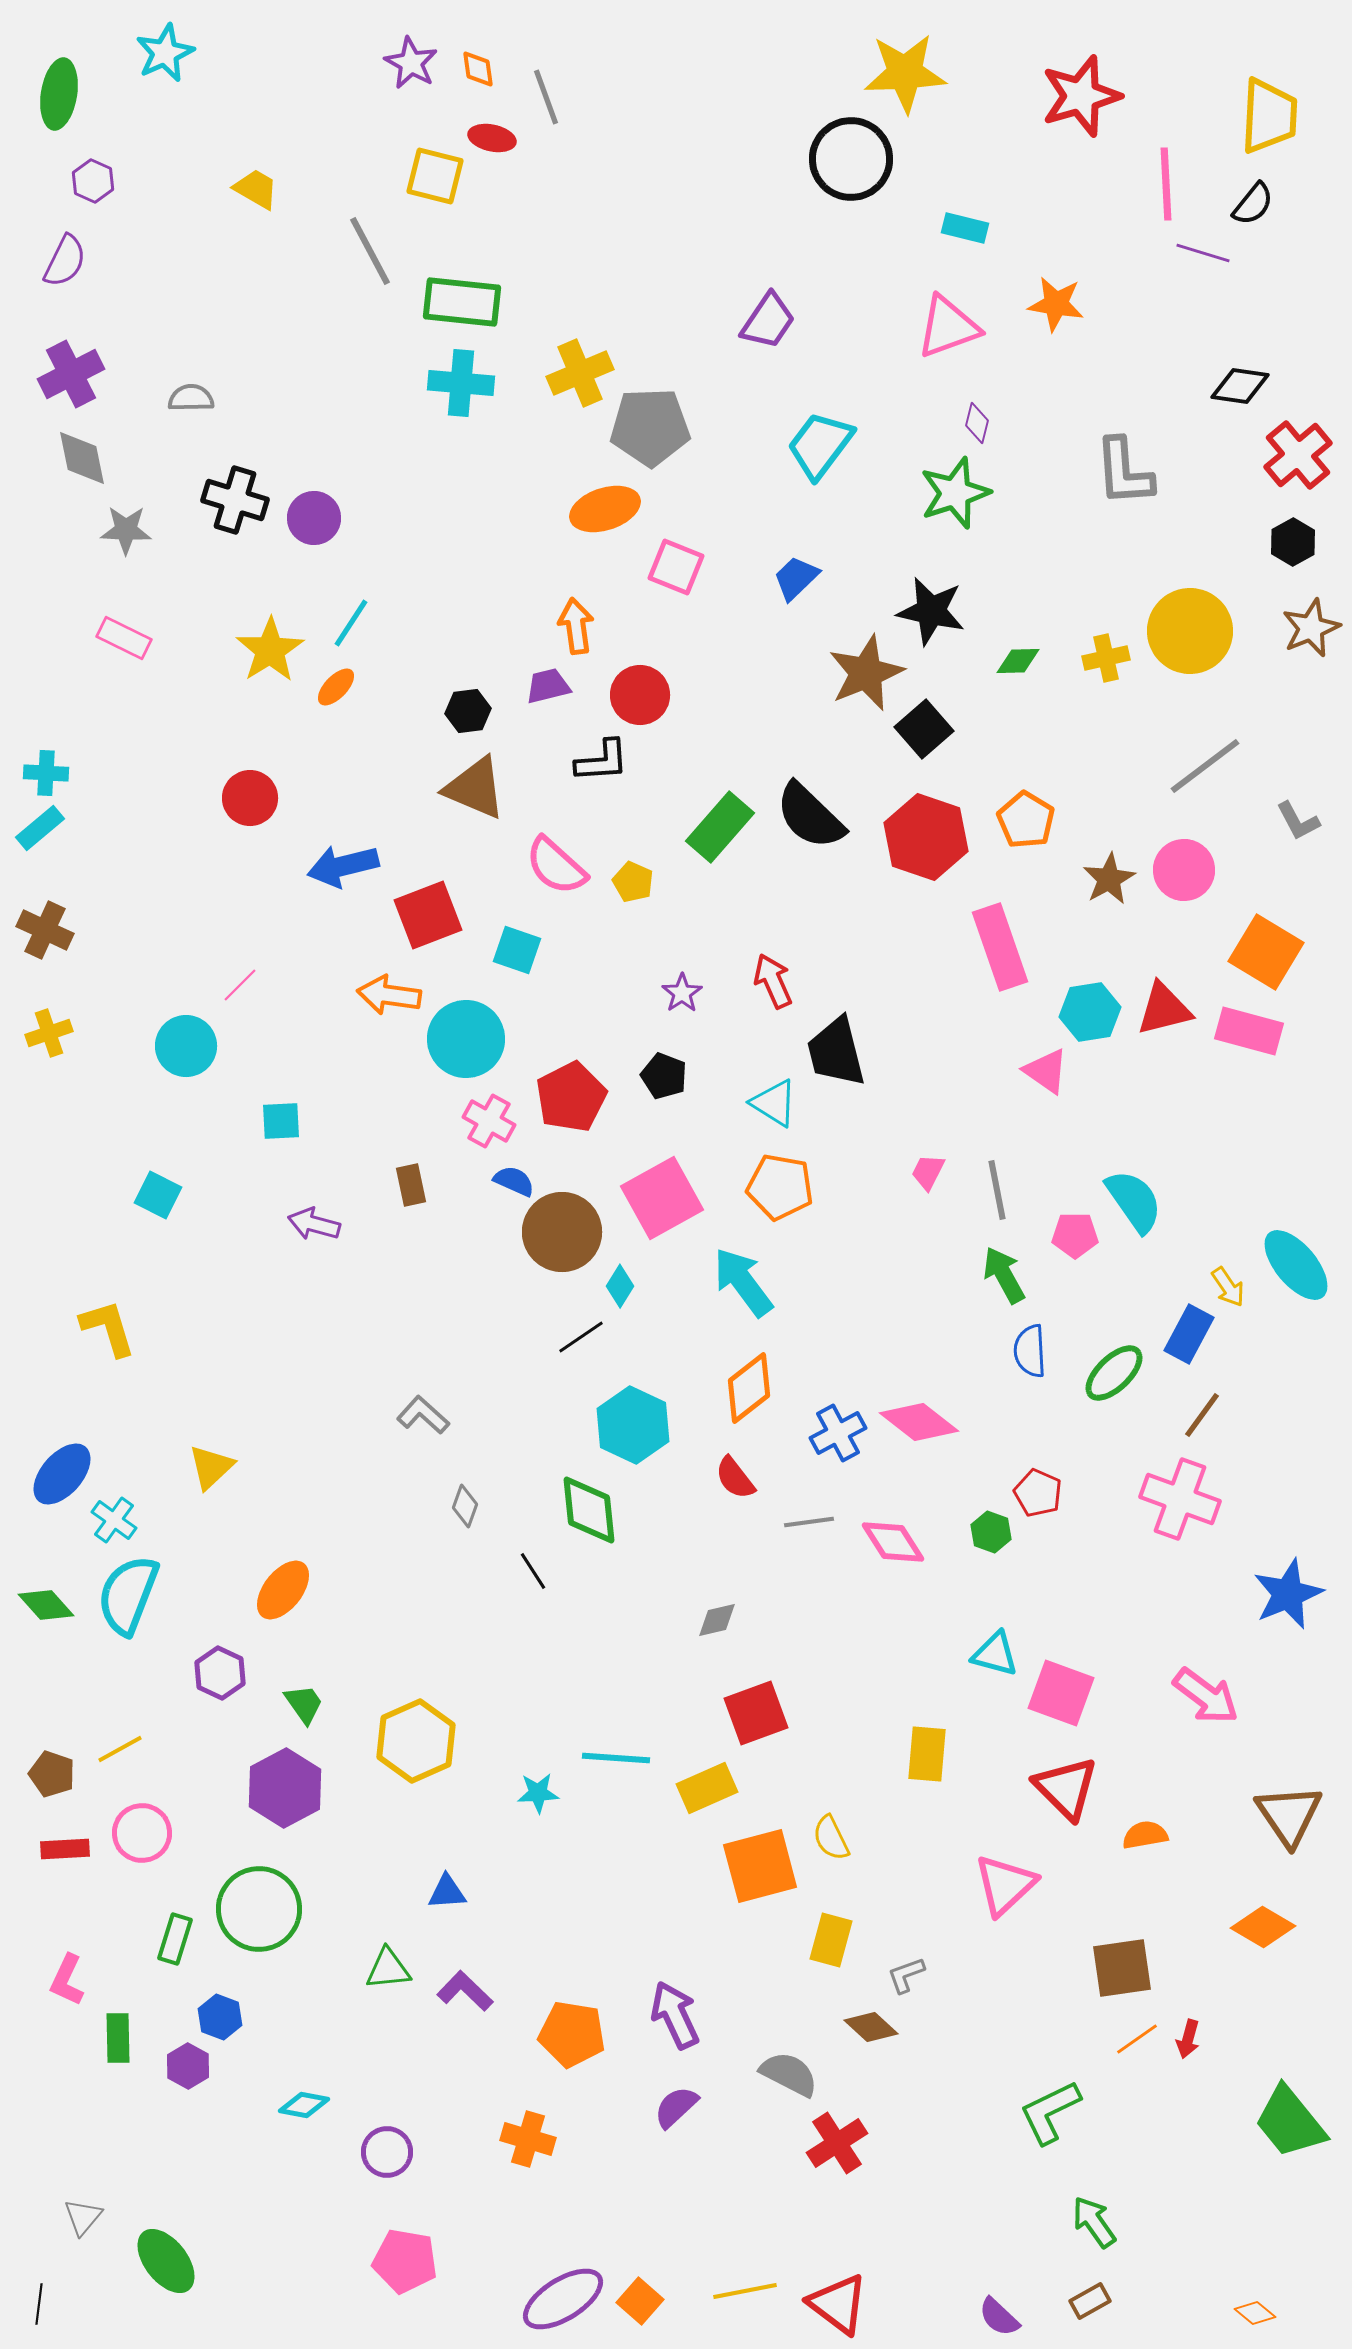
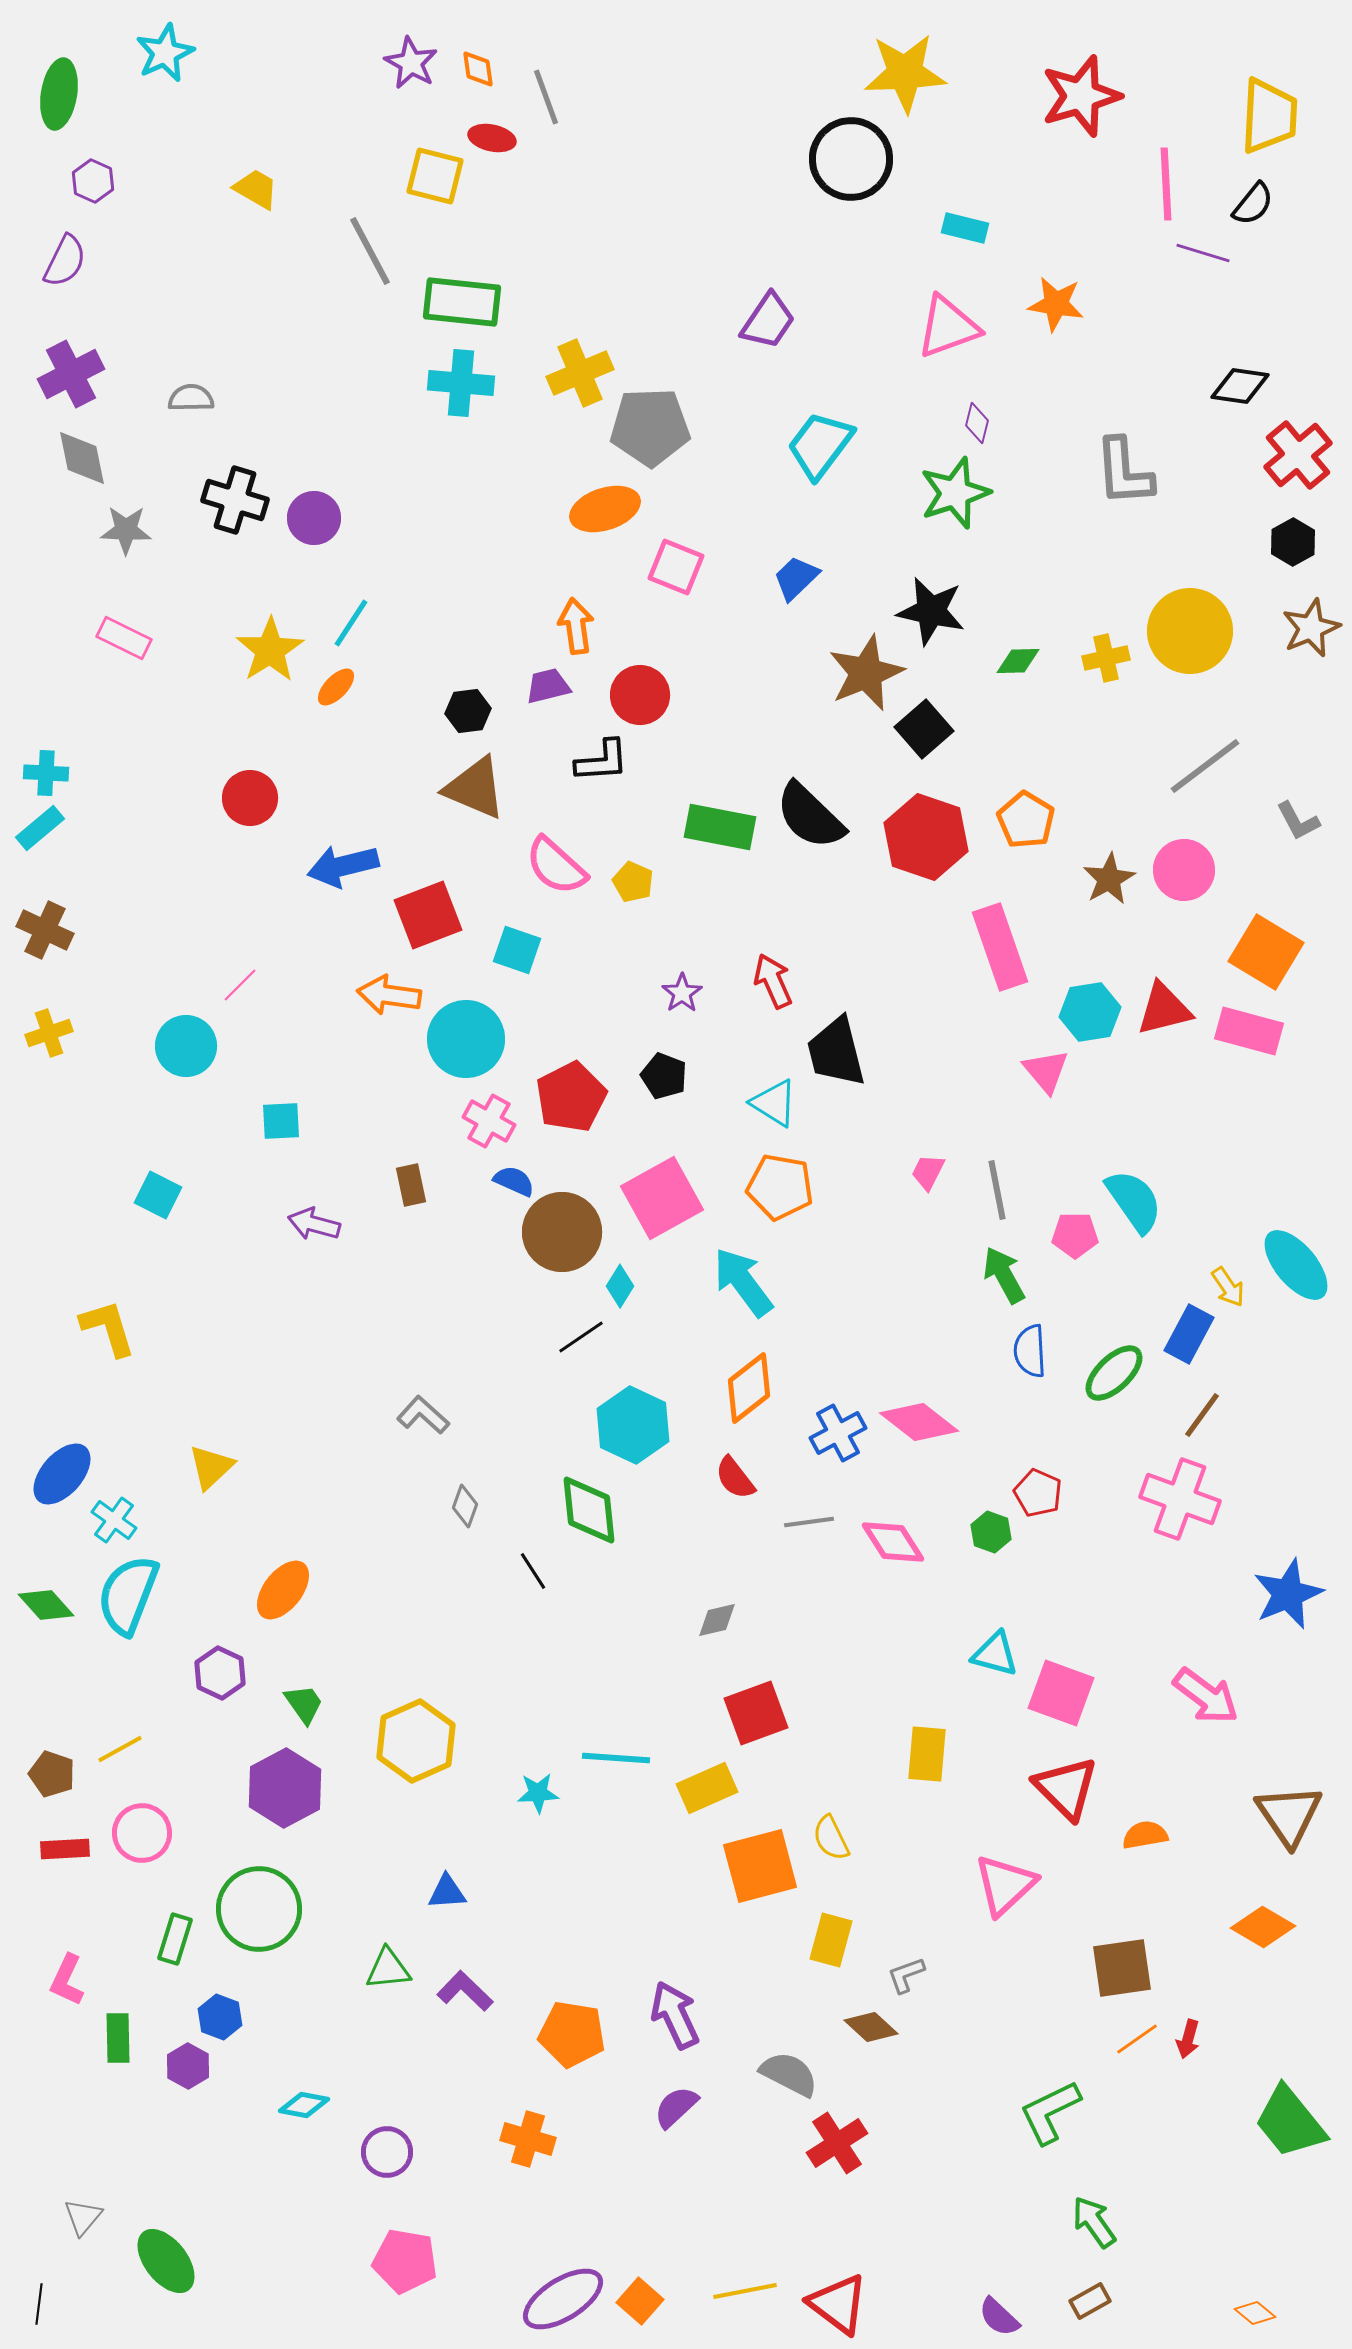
green rectangle at (720, 827): rotated 60 degrees clockwise
pink triangle at (1046, 1071): rotated 15 degrees clockwise
